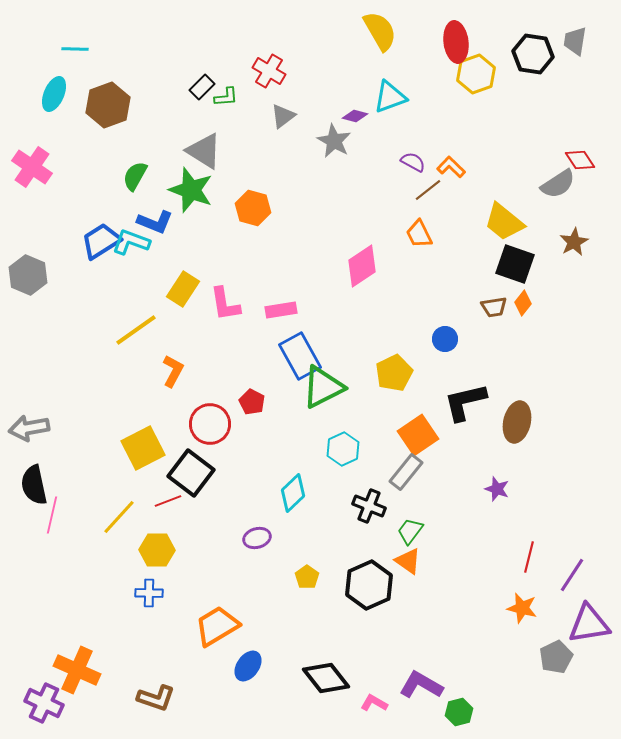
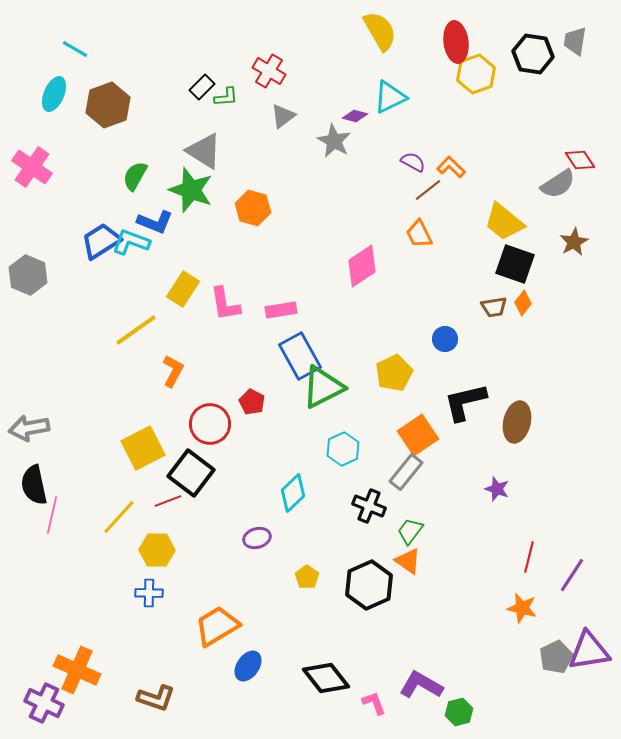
cyan line at (75, 49): rotated 28 degrees clockwise
cyan triangle at (390, 97): rotated 6 degrees counterclockwise
purple triangle at (589, 624): moved 27 px down
pink L-shape at (374, 703): rotated 40 degrees clockwise
